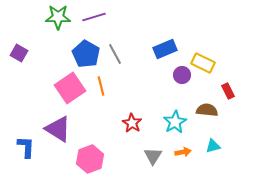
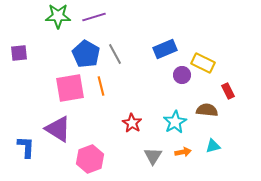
green star: moved 1 px up
purple square: rotated 36 degrees counterclockwise
pink square: rotated 24 degrees clockwise
